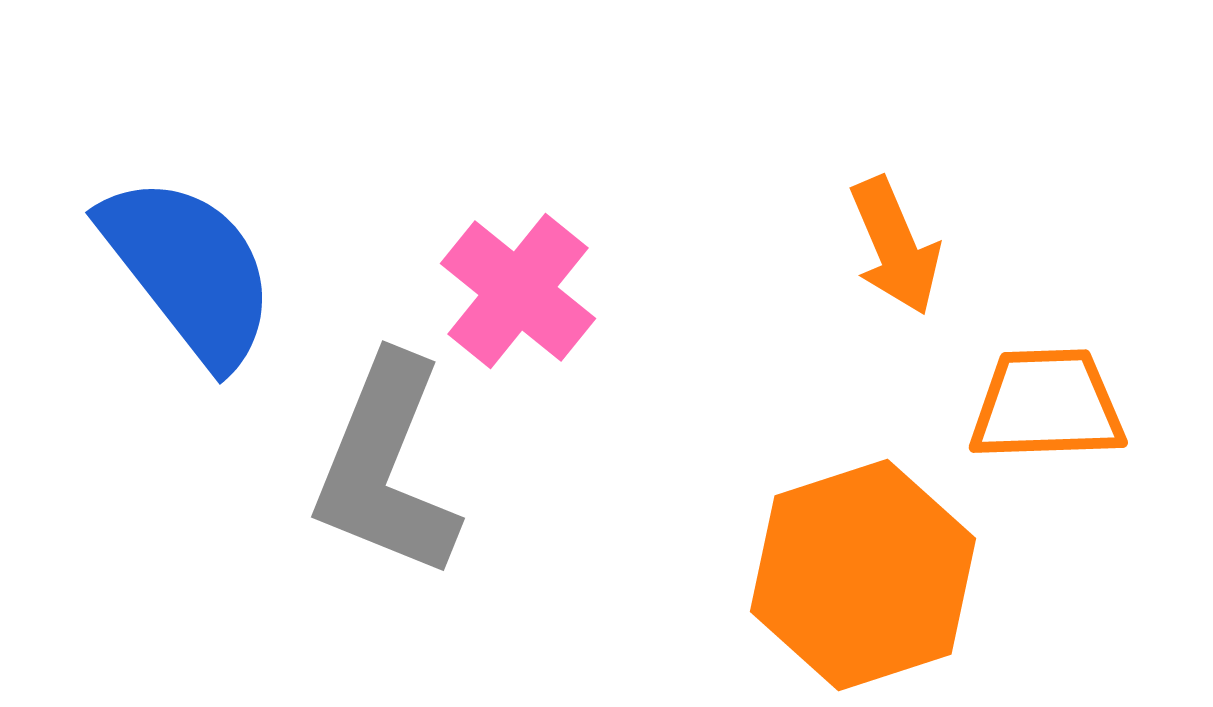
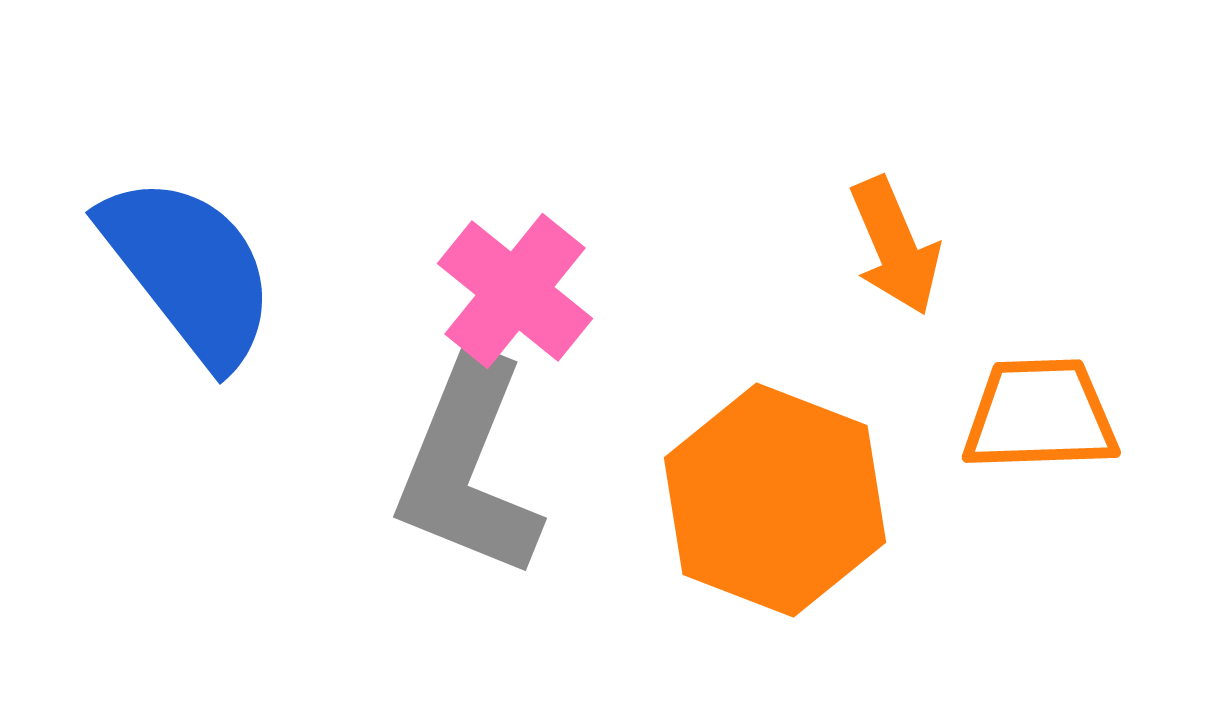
pink cross: moved 3 px left
orange trapezoid: moved 7 px left, 10 px down
gray L-shape: moved 82 px right
orange hexagon: moved 88 px left, 75 px up; rotated 21 degrees counterclockwise
